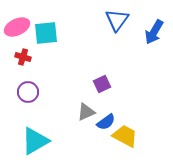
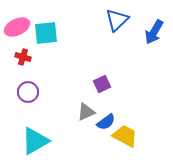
blue triangle: rotated 10 degrees clockwise
